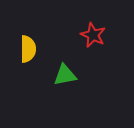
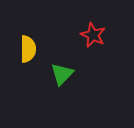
green triangle: moved 3 px left, 1 px up; rotated 35 degrees counterclockwise
